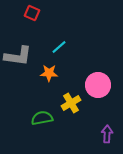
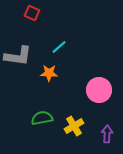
pink circle: moved 1 px right, 5 px down
yellow cross: moved 3 px right, 23 px down
